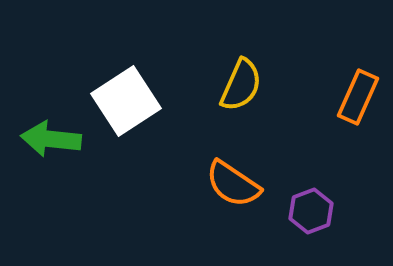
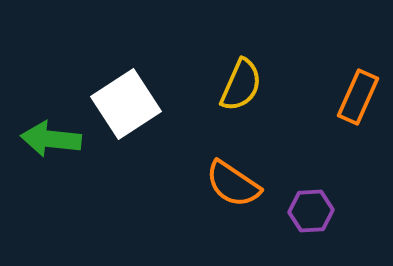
white square: moved 3 px down
purple hexagon: rotated 18 degrees clockwise
